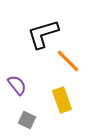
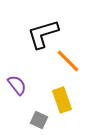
gray square: moved 12 px right
